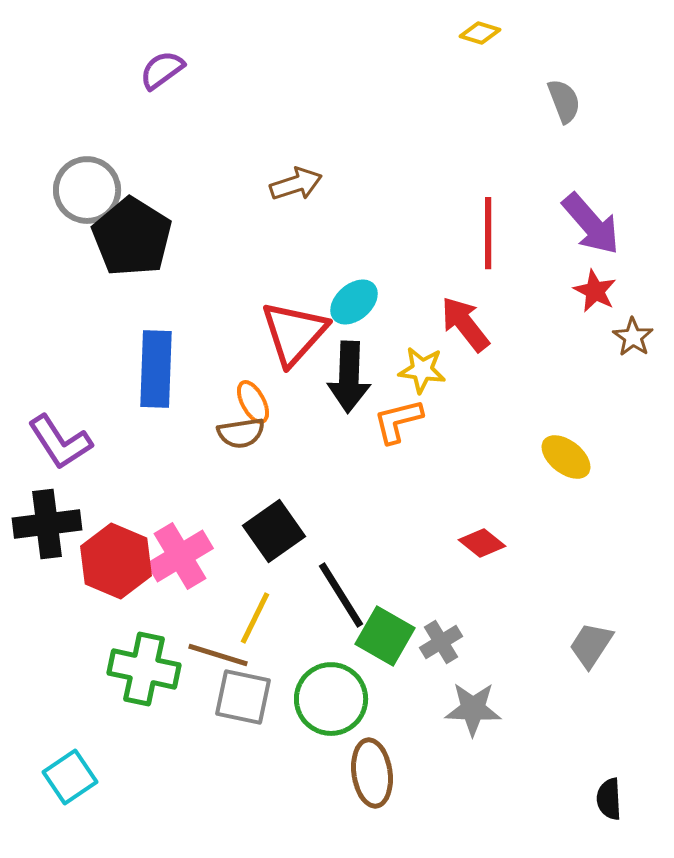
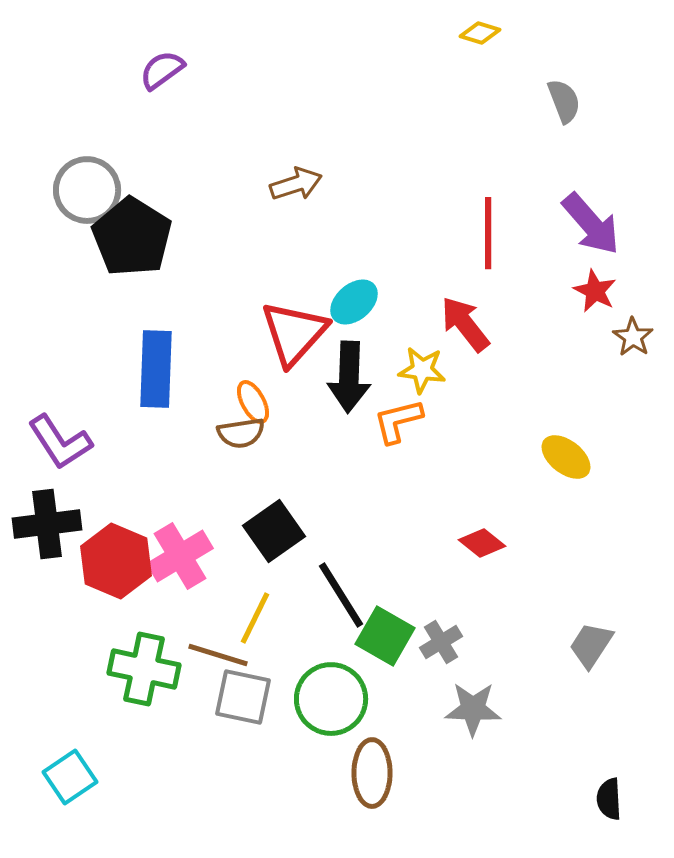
brown ellipse: rotated 8 degrees clockwise
